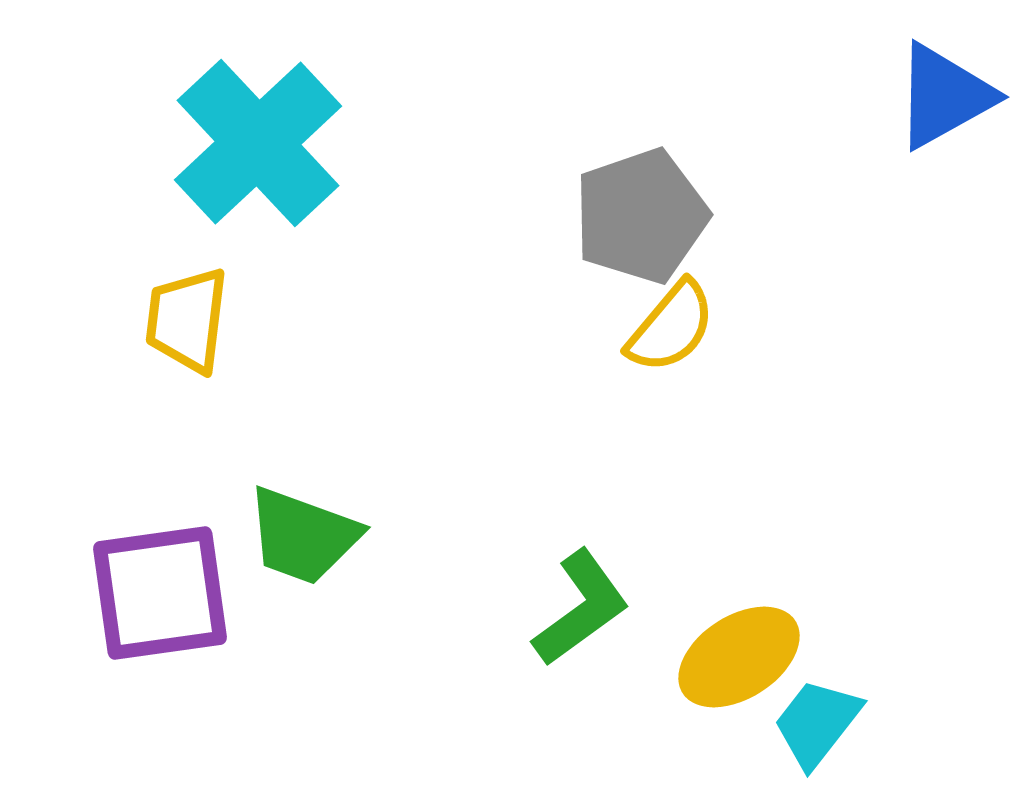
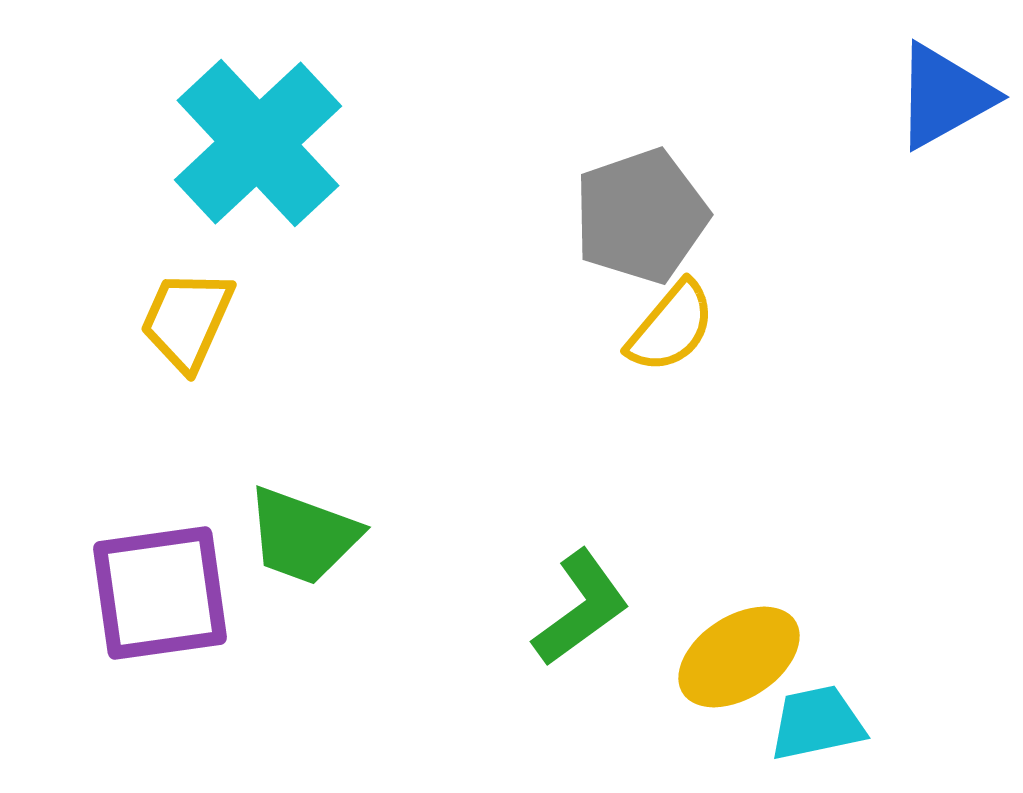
yellow trapezoid: rotated 17 degrees clockwise
cyan trapezoid: rotated 40 degrees clockwise
